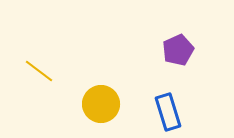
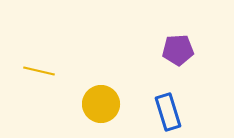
purple pentagon: rotated 20 degrees clockwise
yellow line: rotated 24 degrees counterclockwise
